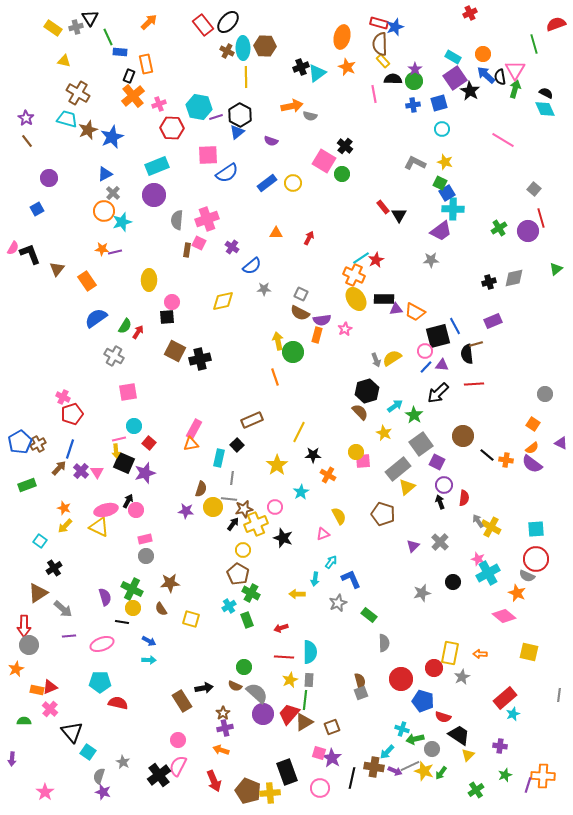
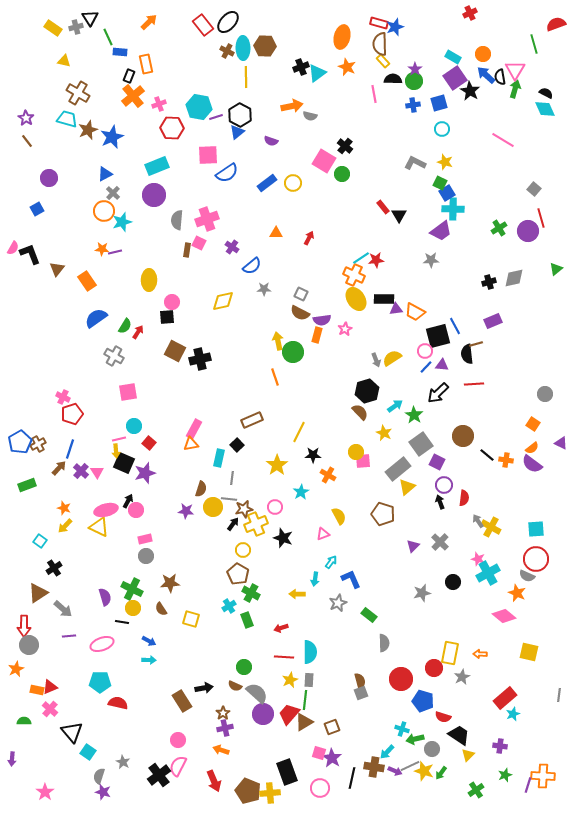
red star at (376, 260): rotated 21 degrees clockwise
